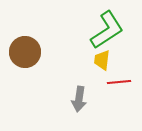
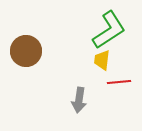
green L-shape: moved 2 px right
brown circle: moved 1 px right, 1 px up
gray arrow: moved 1 px down
